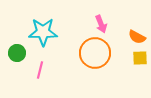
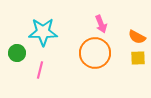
yellow square: moved 2 px left
